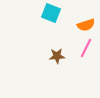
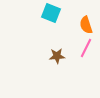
orange semicircle: rotated 90 degrees clockwise
